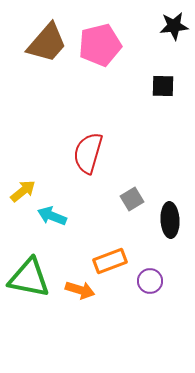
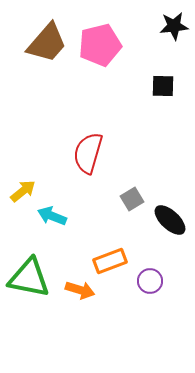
black ellipse: rotated 44 degrees counterclockwise
